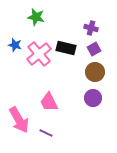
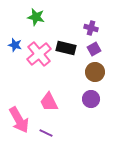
purple circle: moved 2 px left, 1 px down
